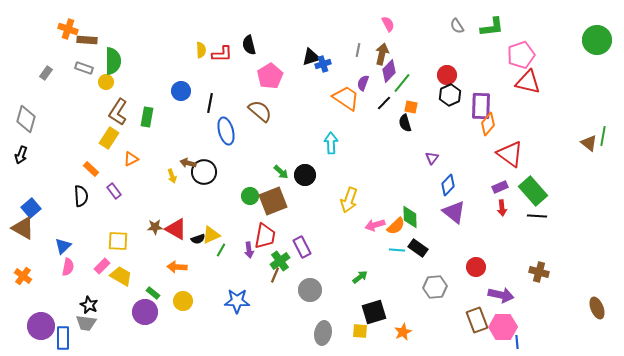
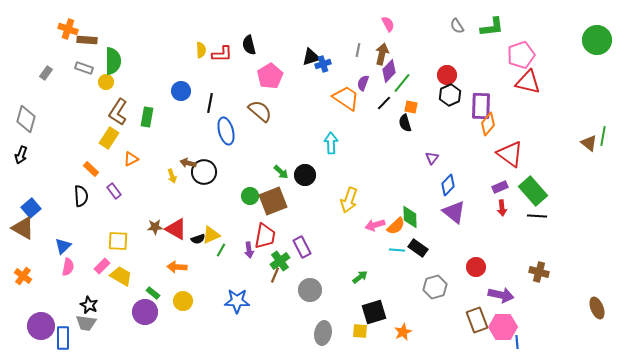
gray hexagon at (435, 287): rotated 10 degrees counterclockwise
